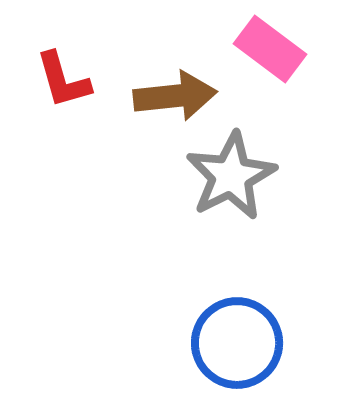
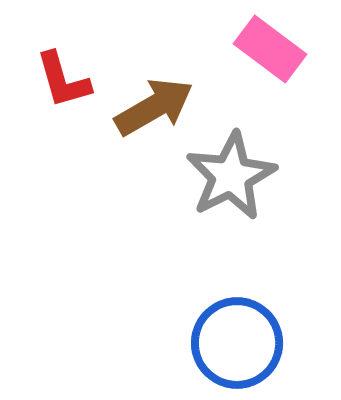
brown arrow: moved 21 px left, 11 px down; rotated 24 degrees counterclockwise
